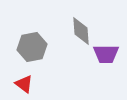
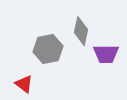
gray diamond: rotated 16 degrees clockwise
gray hexagon: moved 16 px right, 2 px down
